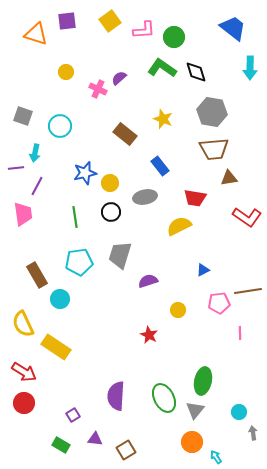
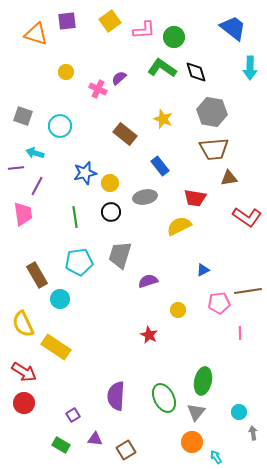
cyan arrow at (35, 153): rotated 96 degrees clockwise
gray triangle at (195, 410): moved 1 px right, 2 px down
